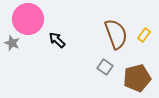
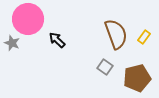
yellow rectangle: moved 2 px down
